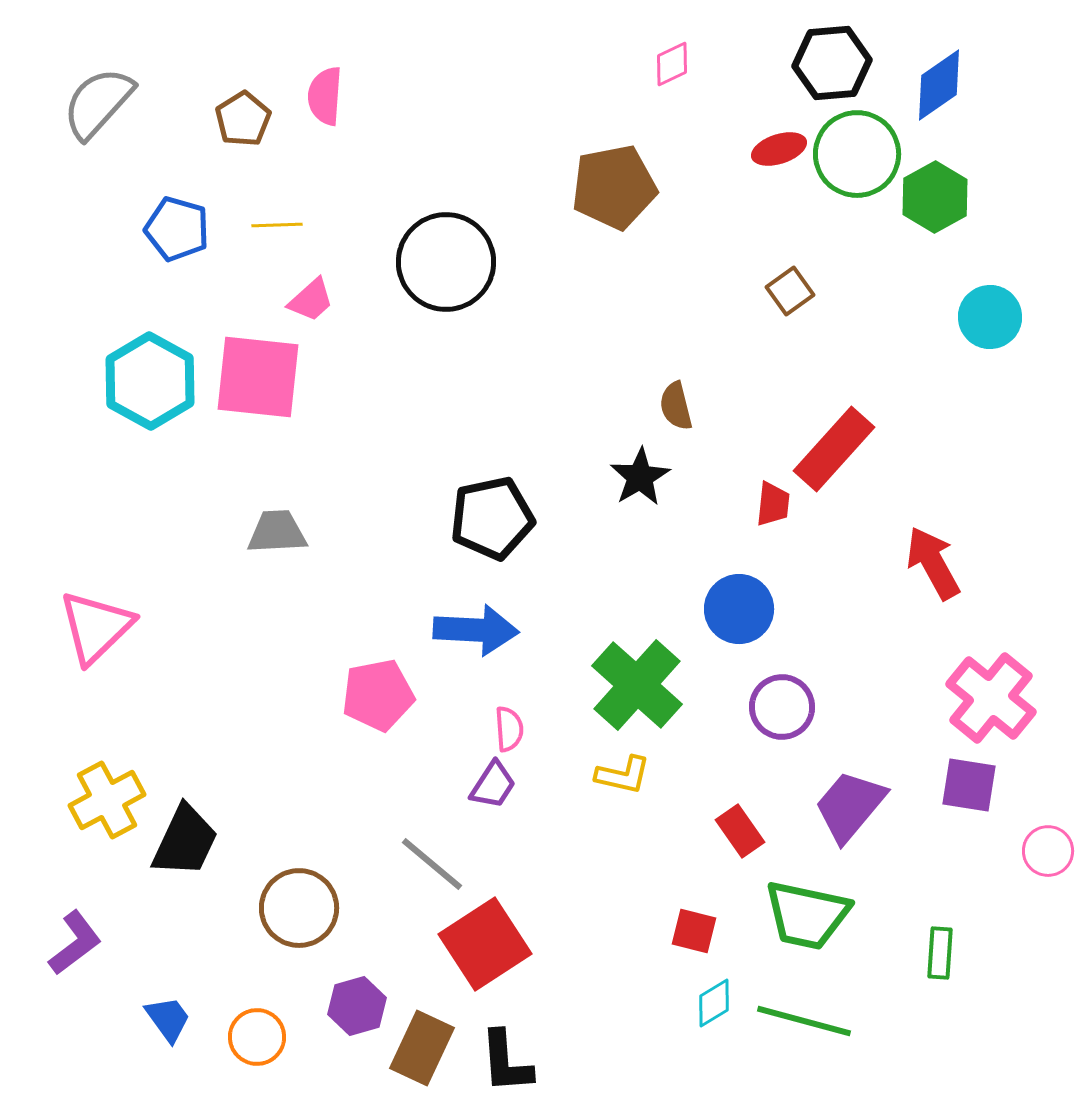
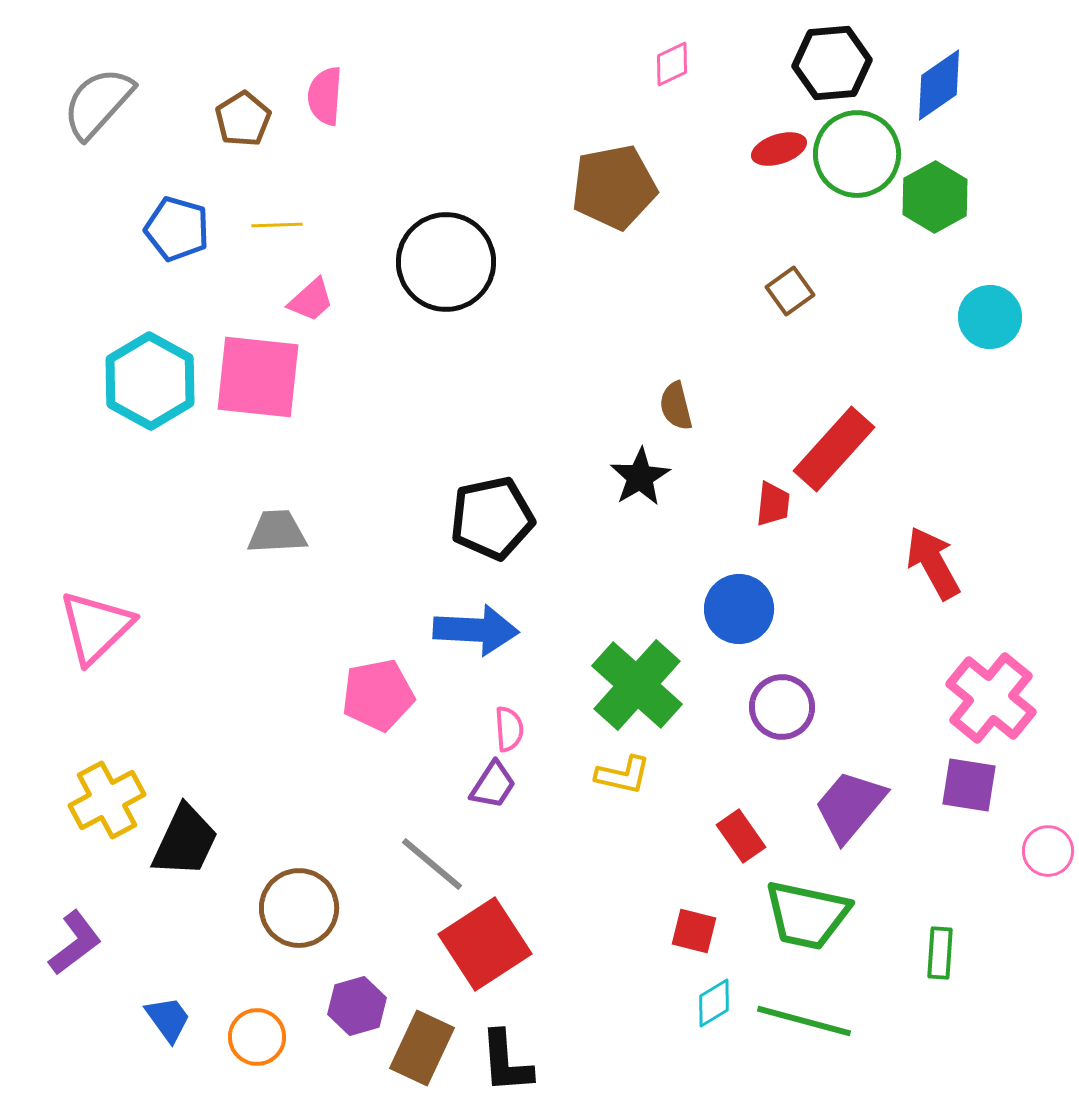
red rectangle at (740, 831): moved 1 px right, 5 px down
